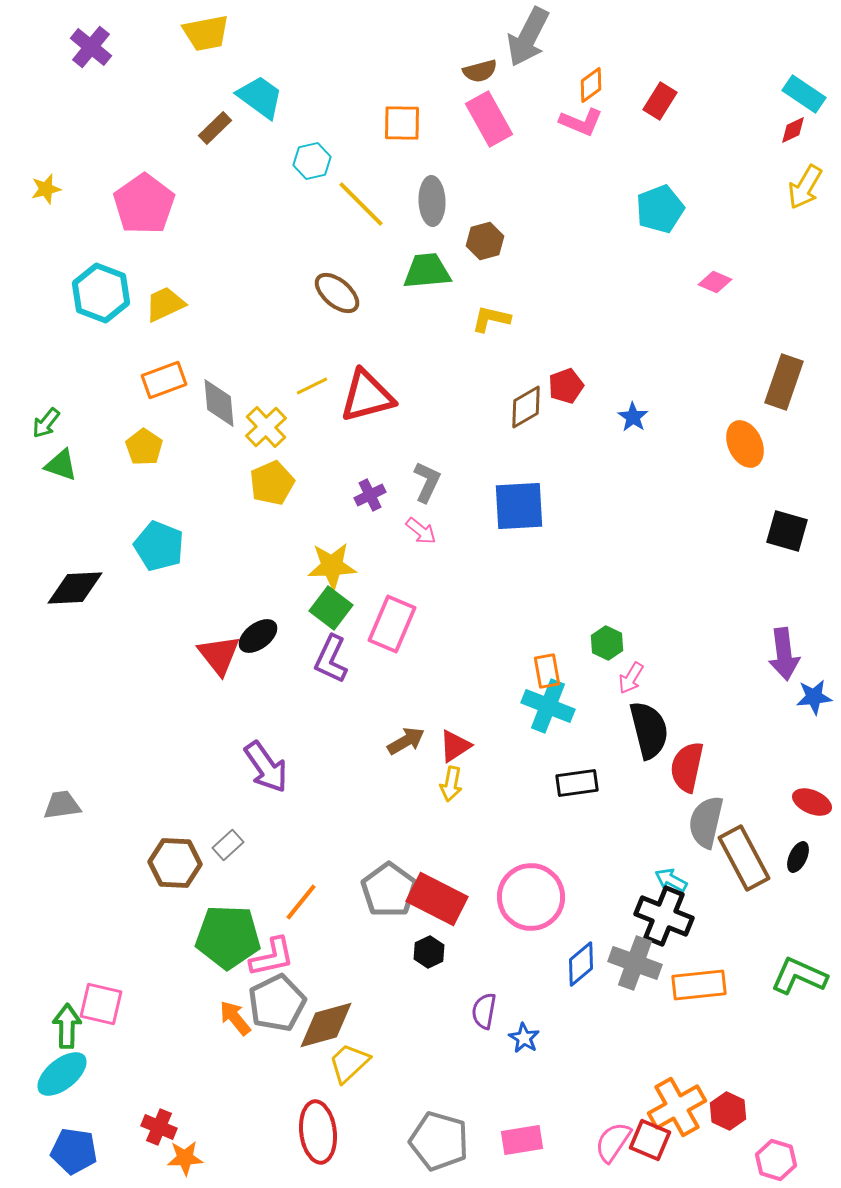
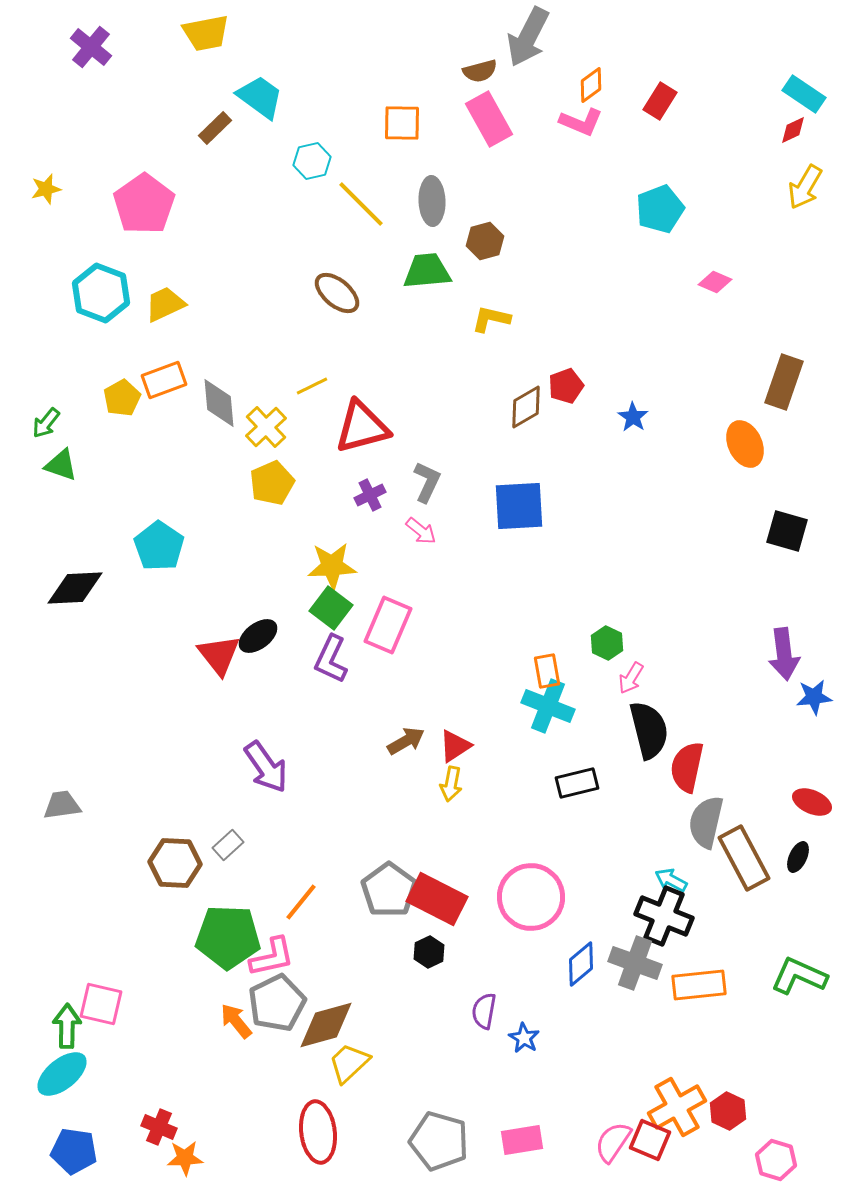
red triangle at (367, 396): moved 5 px left, 31 px down
yellow pentagon at (144, 447): moved 22 px left, 49 px up; rotated 9 degrees clockwise
cyan pentagon at (159, 546): rotated 12 degrees clockwise
pink rectangle at (392, 624): moved 4 px left, 1 px down
black rectangle at (577, 783): rotated 6 degrees counterclockwise
orange arrow at (235, 1018): moved 1 px right, 3 px down
